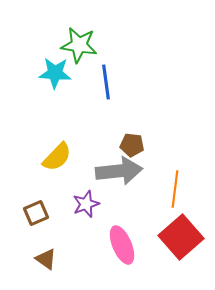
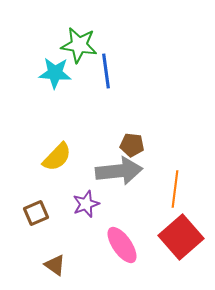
blue line: moved 11 px up
pink ellipse: rotated 12 degrees counterclockwise
brown triangle: moved 9 px right, 6 px down
